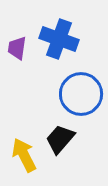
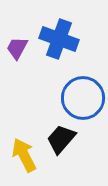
purple trapezoid: rotated 20 degrees clockwise
blue circle: moved 2 px right, 4 px down
black trapezoid: moved 1 px right
